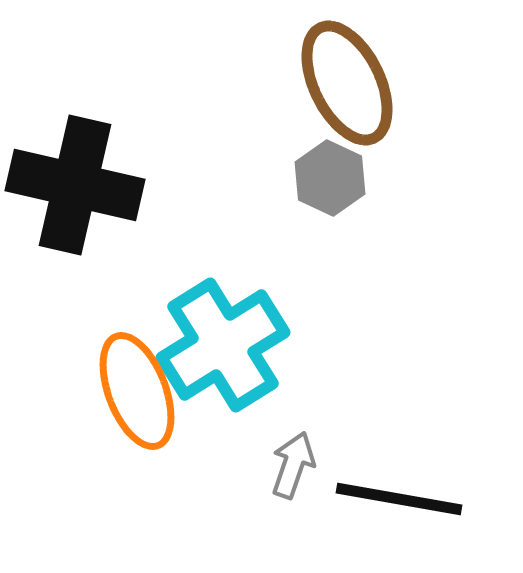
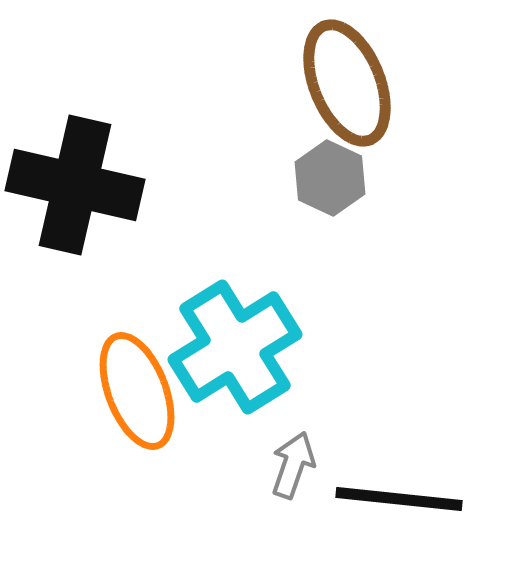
brown ellipse: rotated 4 degrees clockwise
cyan cross: moved 12 px right, 2 px down
black line: rotated 4 degrees counterclockwise
